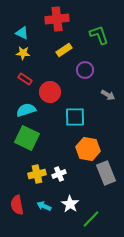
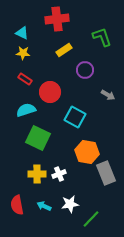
green L-shape: moved 3 px right, 2 px down
cyan square: rotated 30 degrees clockwise
green square: moved 11 px right
orange hexagon: moved 1 px left, 3 px down
yellow cross: rotated 12 degrees clockwise
white star: rotated 30 degrees clockwise
